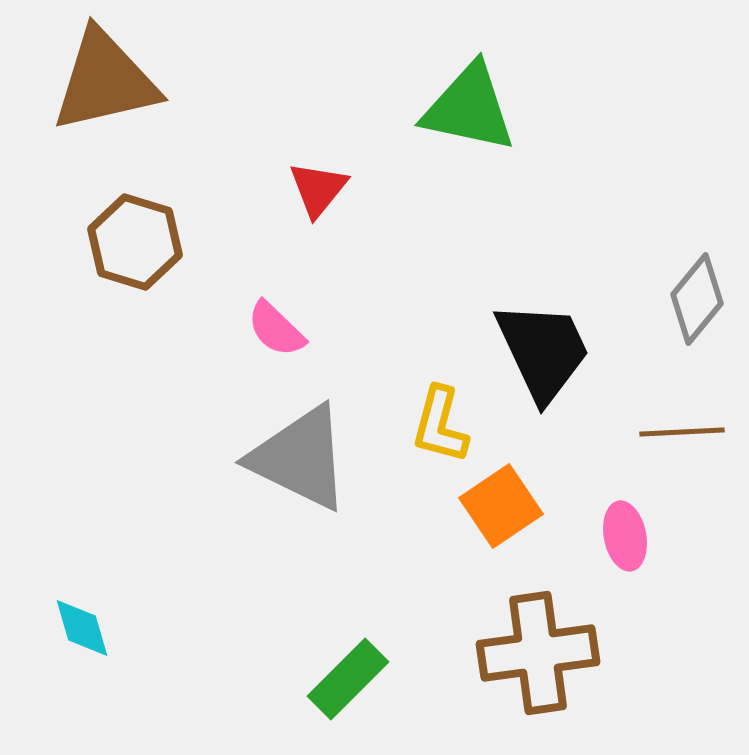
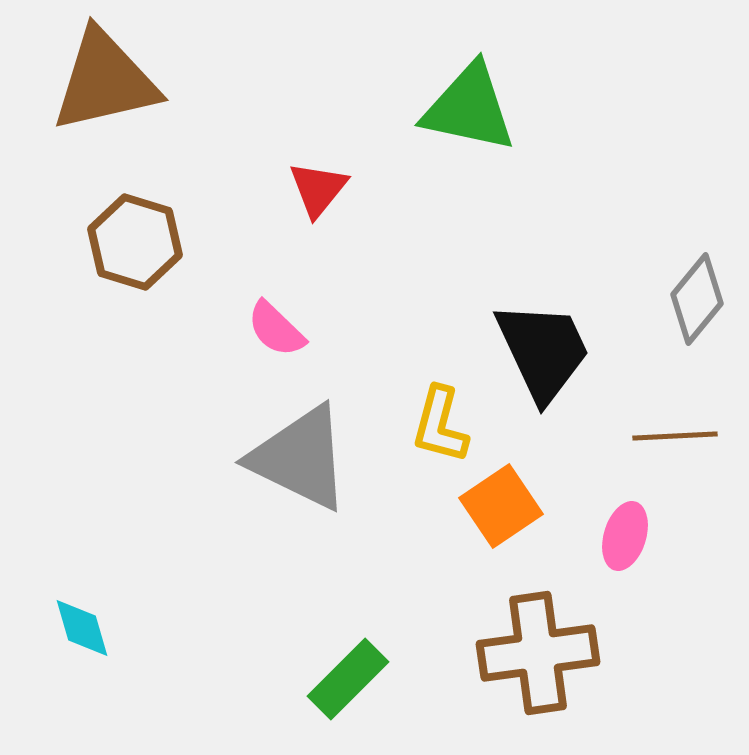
brown line: moved 7 px left, 4 px down
pink ellipse: rotated 28 degrees clockwise
